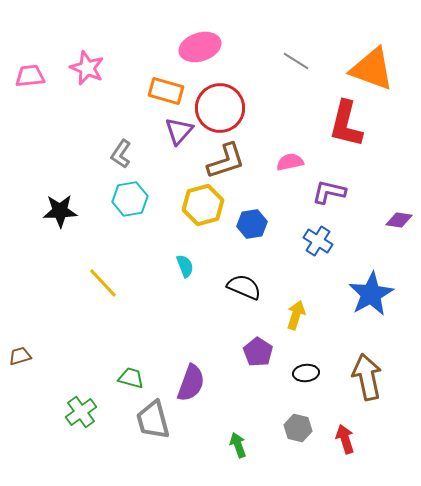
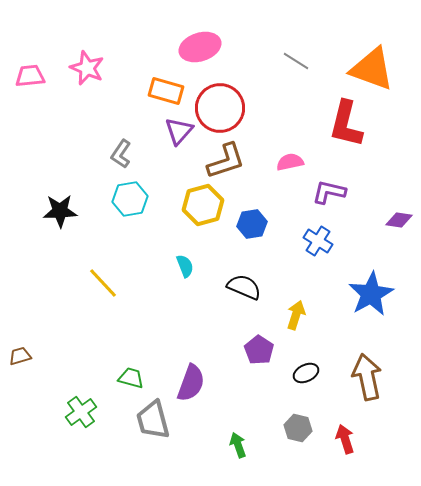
purple pentagon: moved 1 px right, 2 px up
black ellipse: rotated 20 degrees counterclockwise
